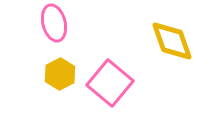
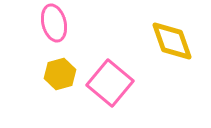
yellow hexagon: rotated 12 degrees clockwise
